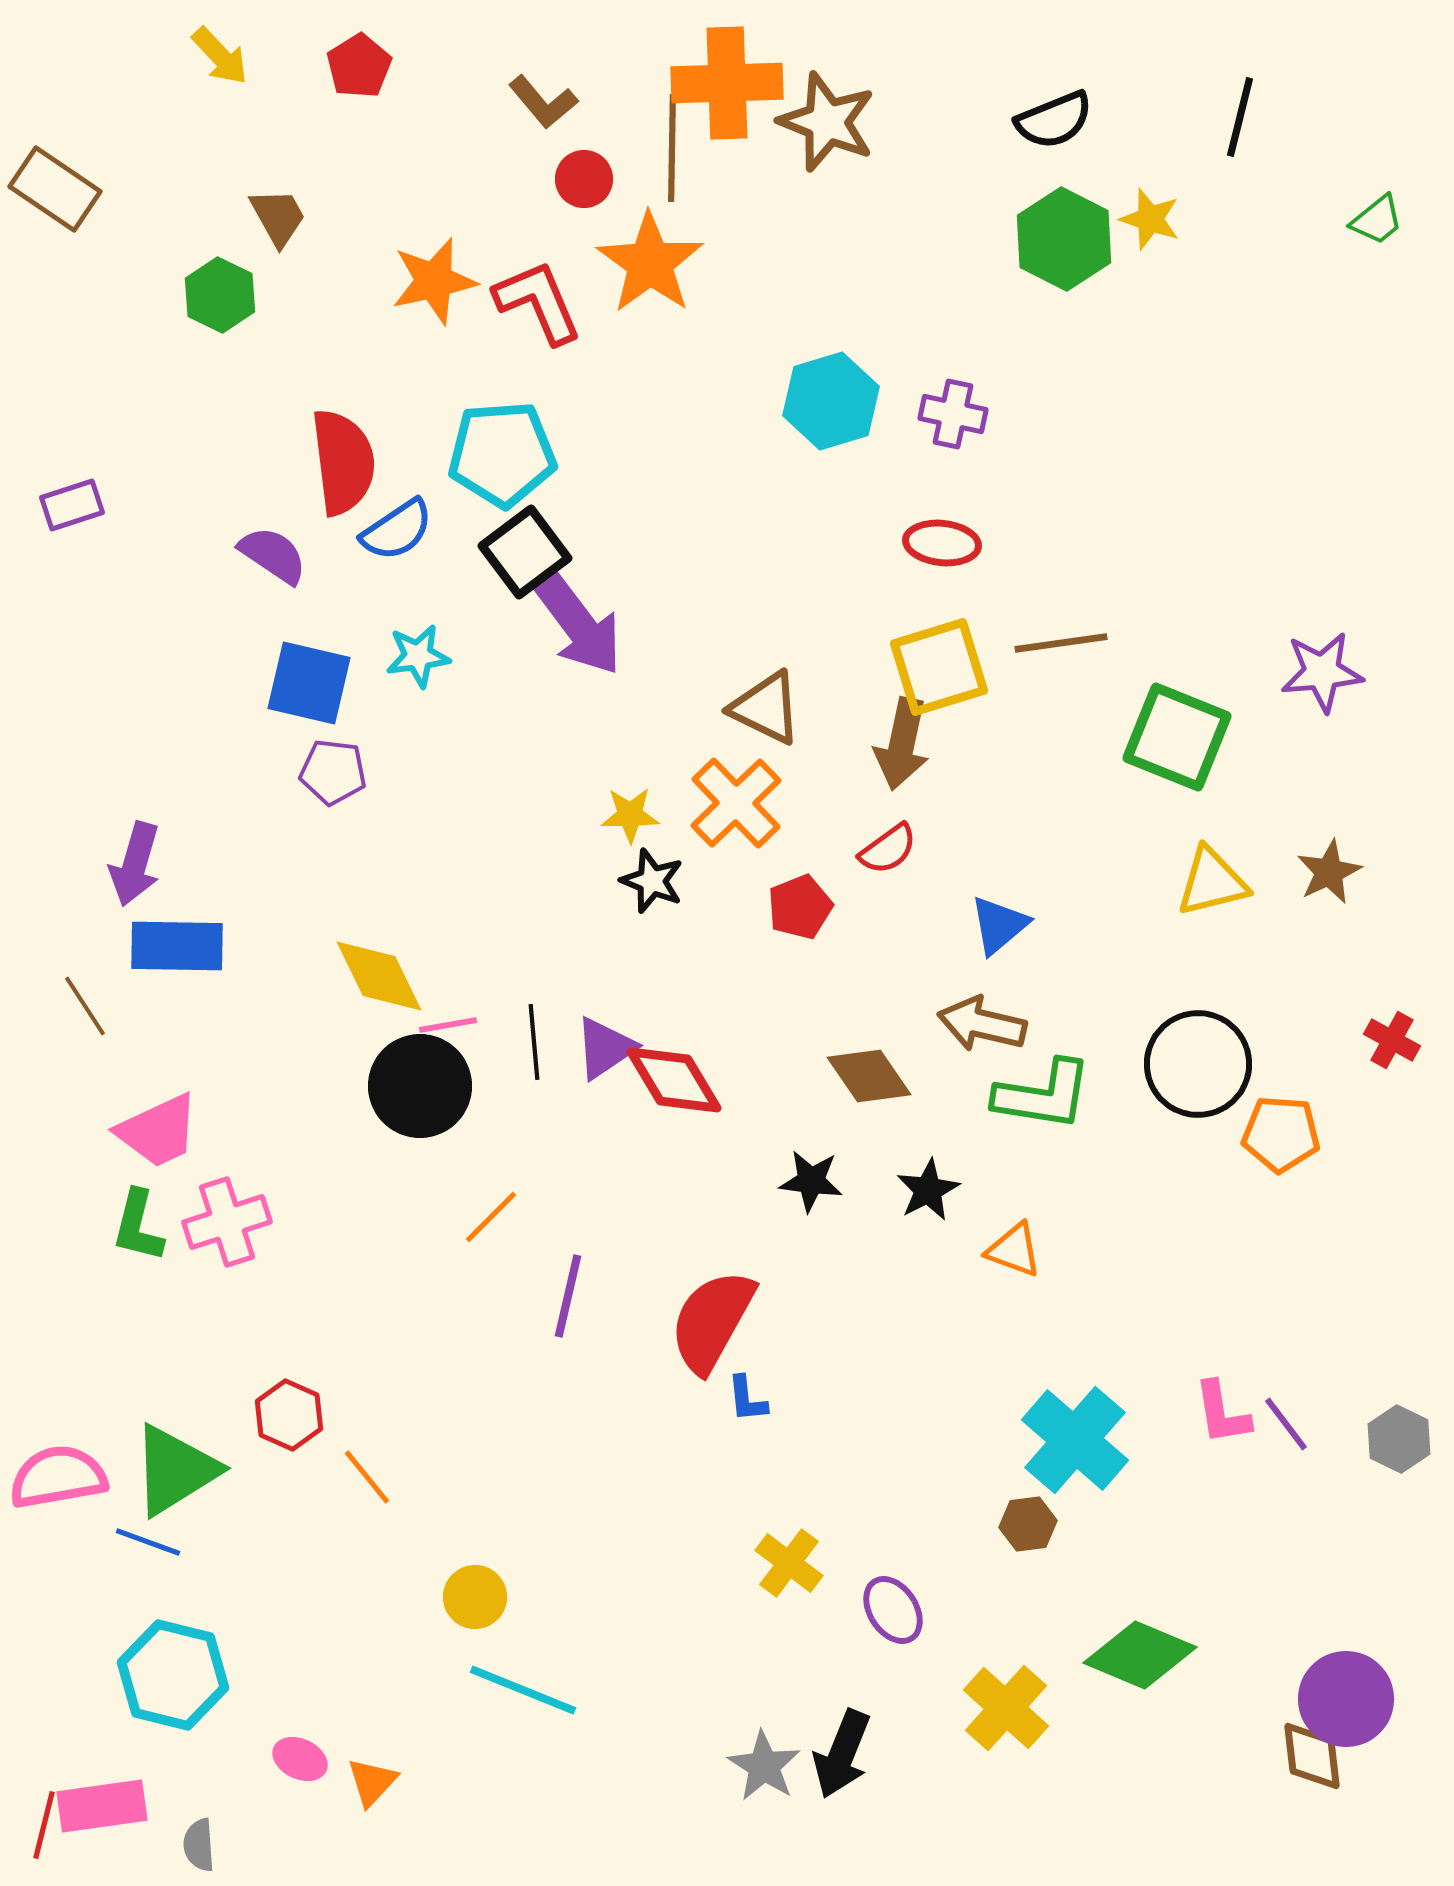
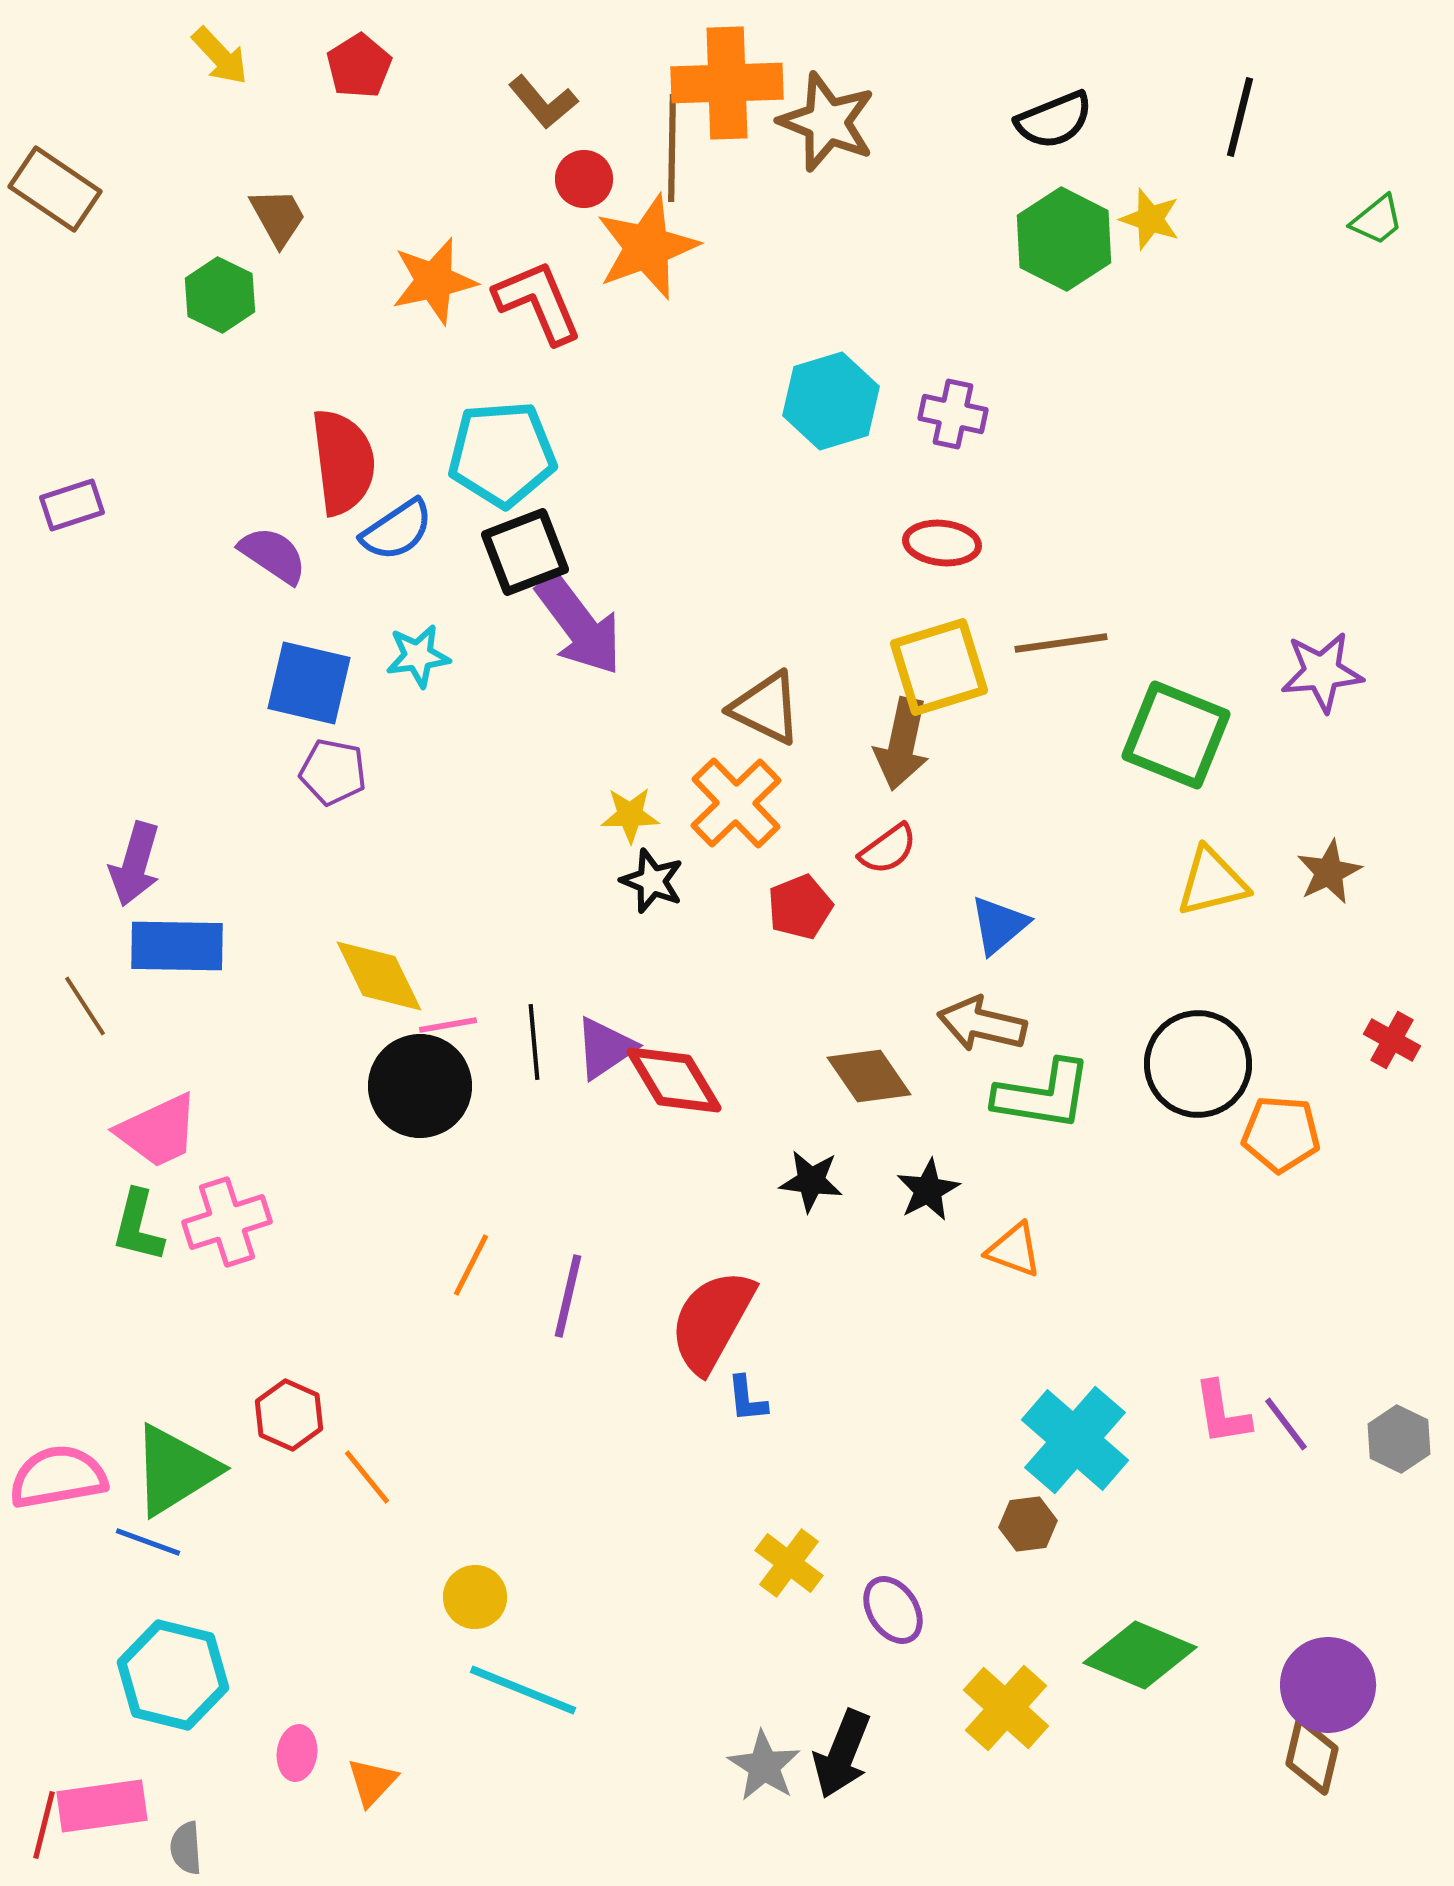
orange star at (650, 263): moved 3 px left, 16 px up; rotated 16 degrees clockwise
black square at (525, 552): rotated 16 degrees clockwise
green square at (1177, 737): moved 1 px left, 2 px up
purple pentagon at (333, 772): rotated 4 degrees clockwise
orange line at (491, 1217): moved 20 px left, 48 px down; rotated 18 degrees counterclockwise
purple circle at (1346, 1699): moved 18 px left, 14 px up
brown diamond at (1312, 1756): rotated 20 degrees clockwise
pink ellipse at (300, 1759): moved 3 px left, 6 px up; rotated 72 degrees clockwise
gray semicircle at (199, 1845): moved 13 px left, 3 px down
